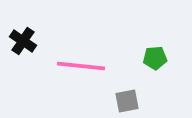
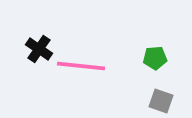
black cross: moved 16 px right, 8 px down
gray square: moved 34 px right; rotated 30 degrees clockwise
